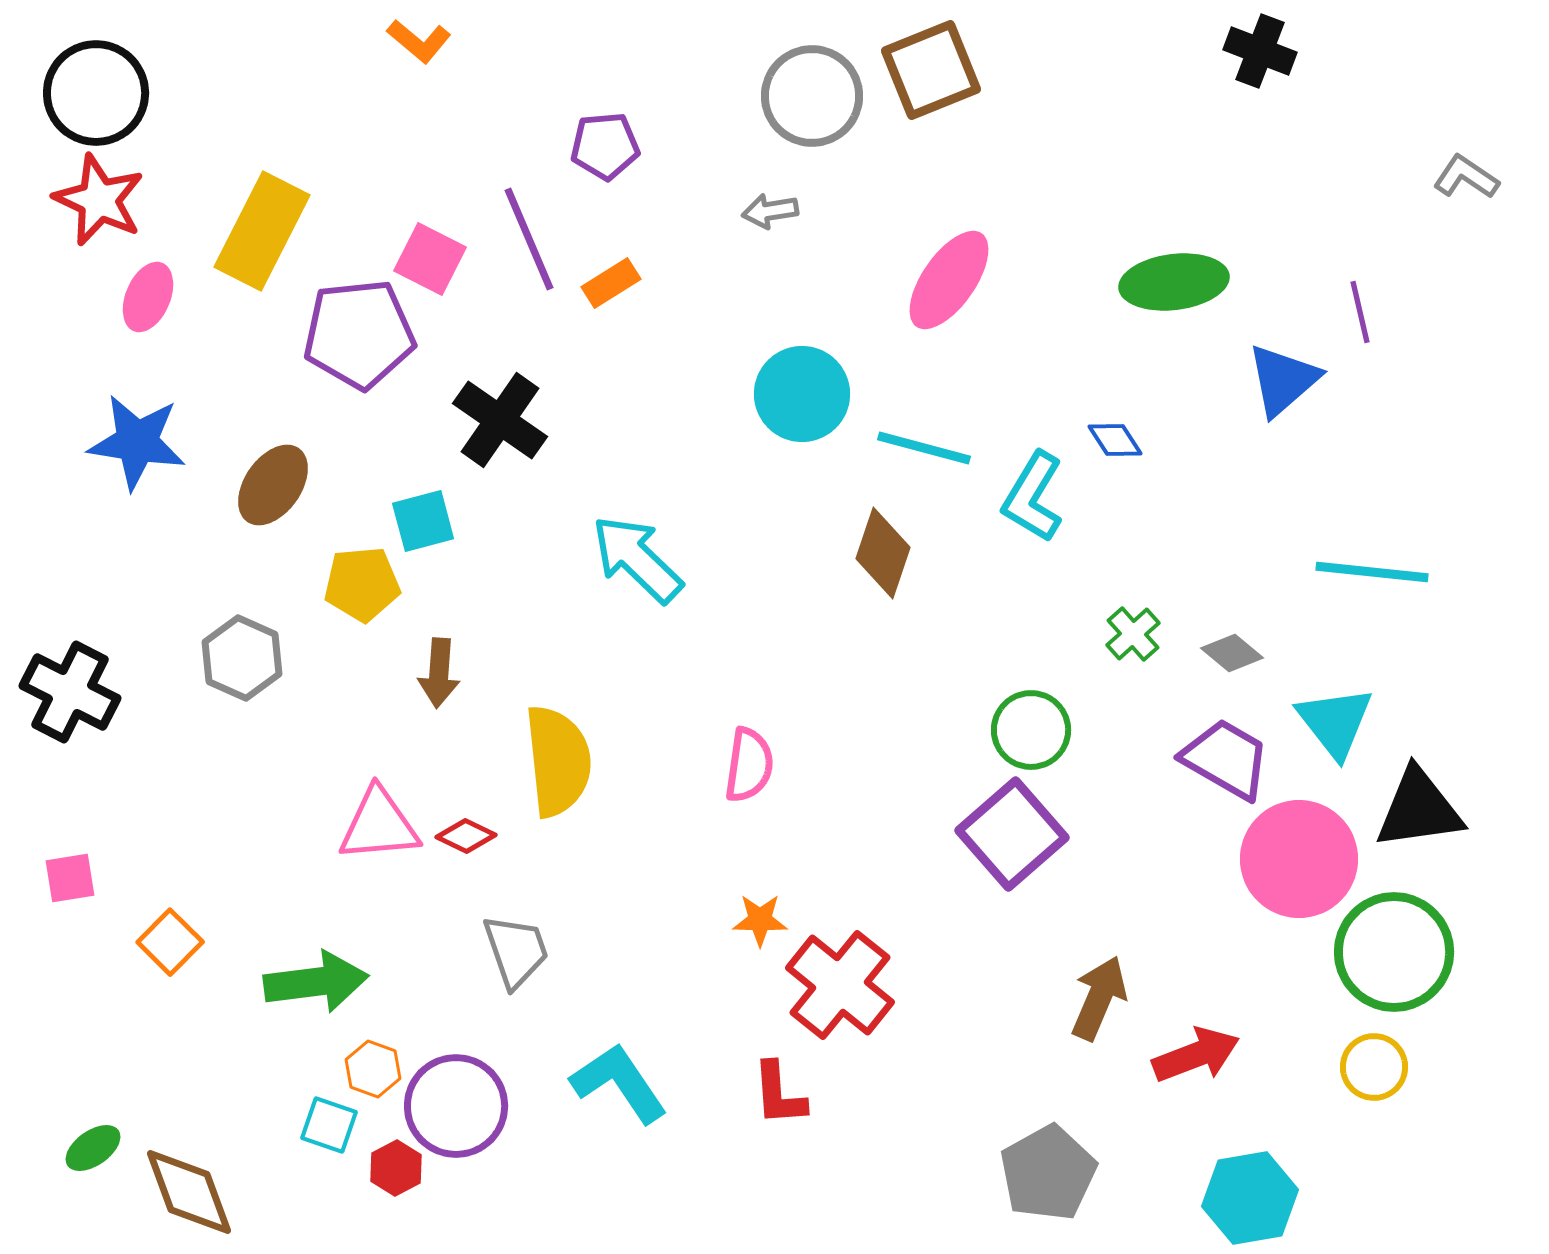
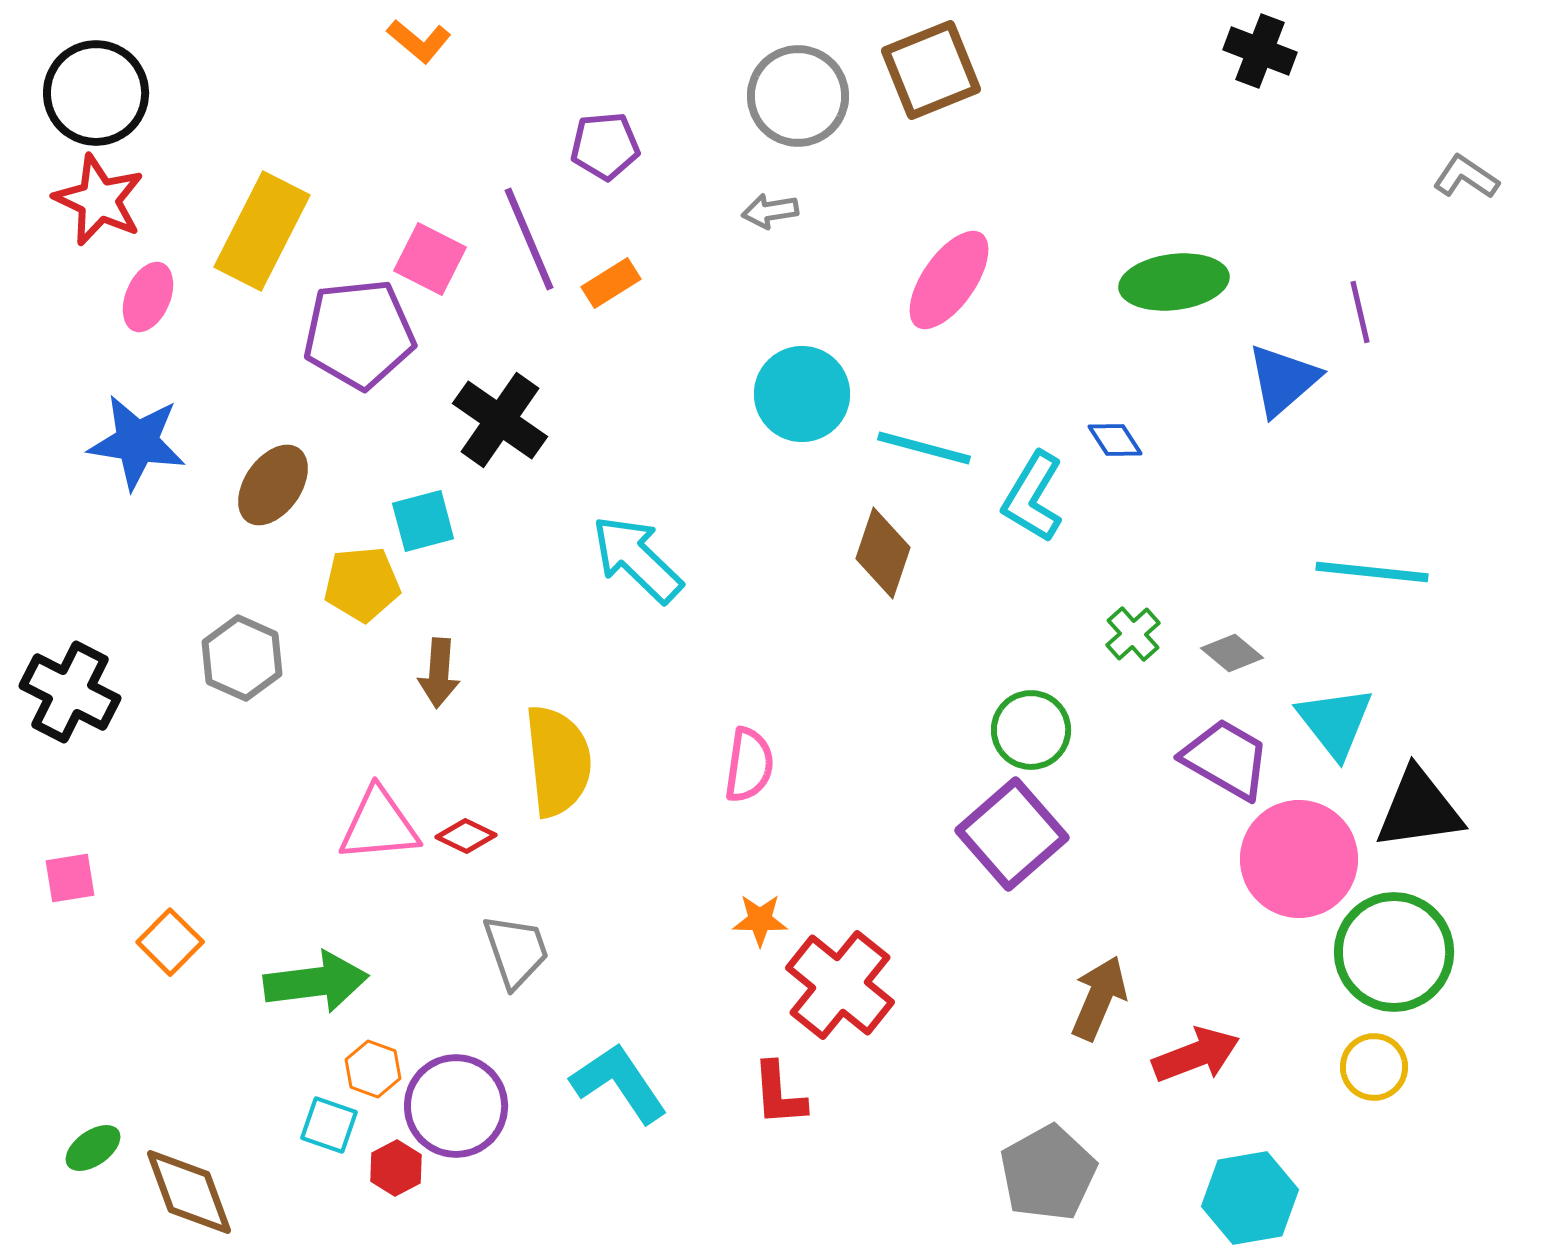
gray circle at (812, 96): moved 14 px left
